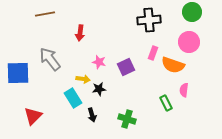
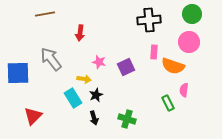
green circle: moved 2 px down
pink rectangle: moved 1 px right, 1 px up; rotated 16 degrees counterclockwise
gray arrow: moved 1 px right
orange semicircle: moved 1 px down
yellow arrow: moved 1 px right
black star: moved 3 px left, 6 px down; rotated 16 degrees counterclockwise
green rectangle: moved 2 px right
black arrow: moved 2 px right, 3 px down
